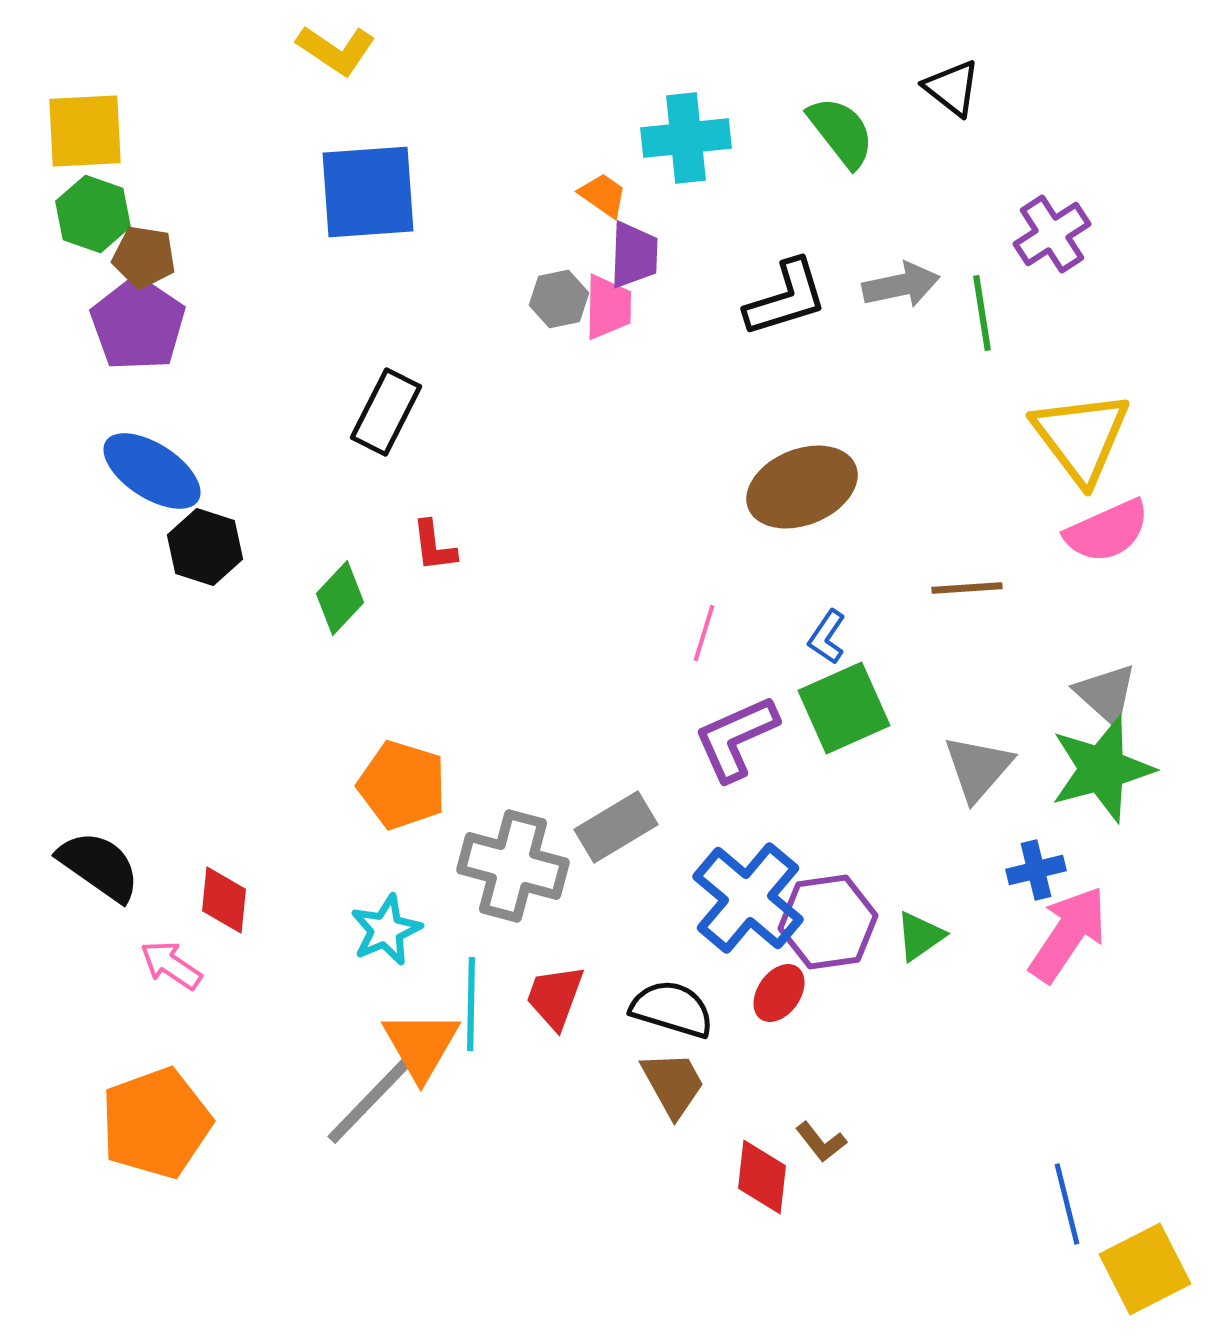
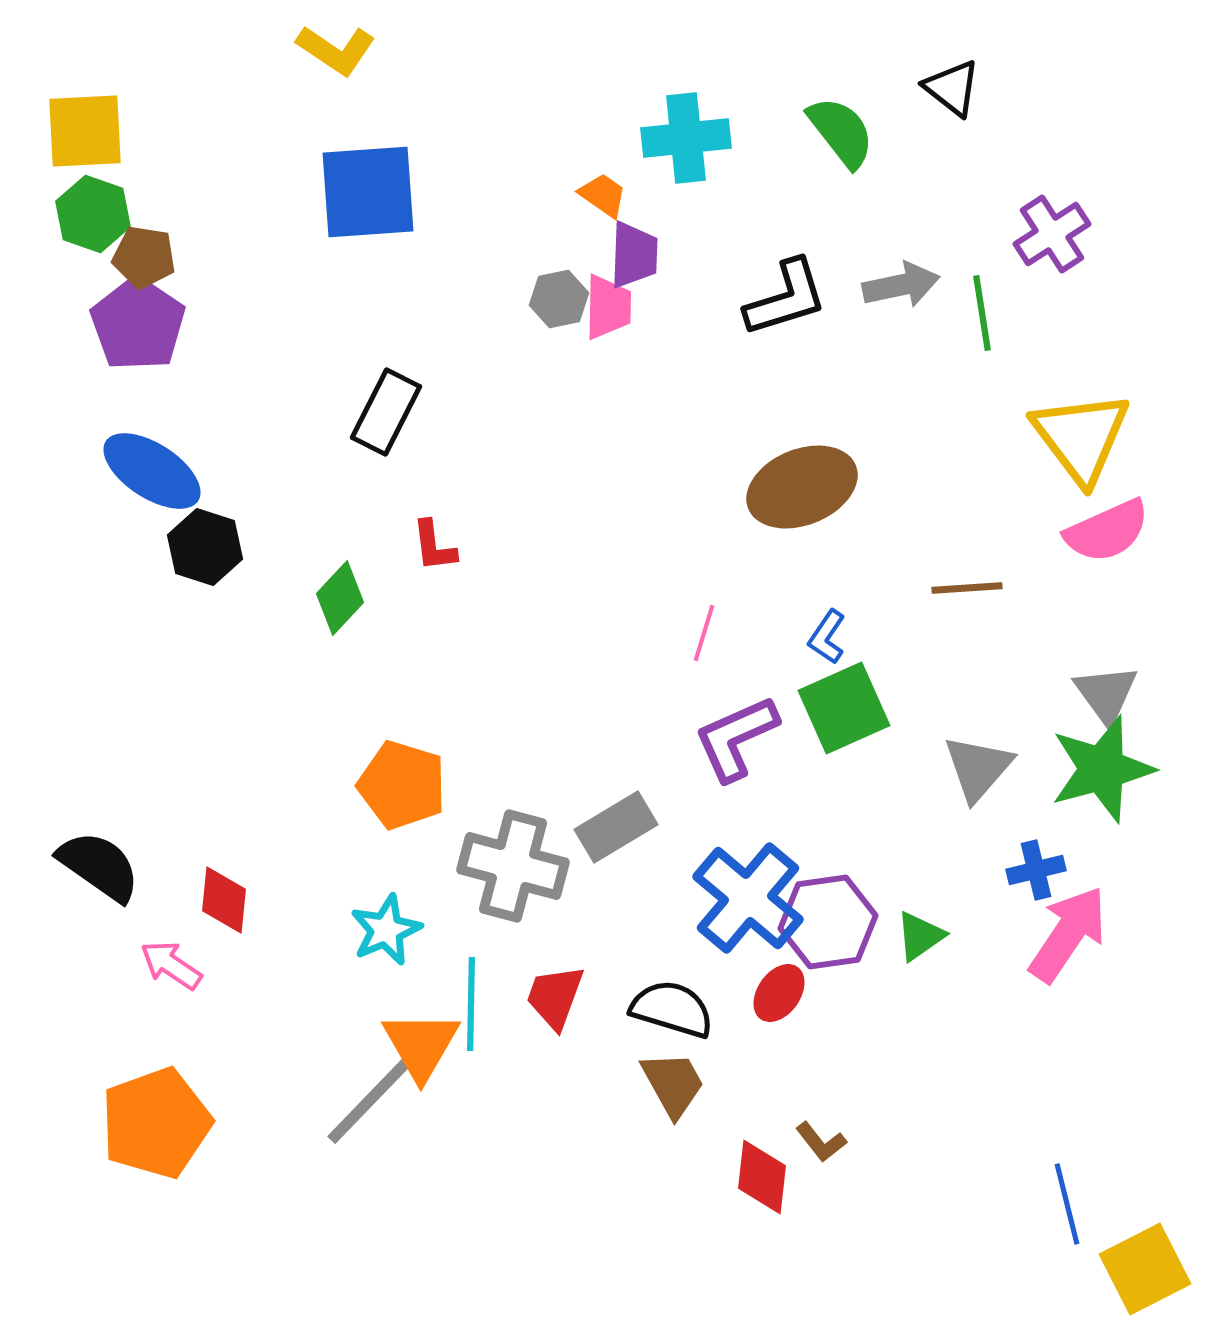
gray triangle at (1106, 694): rotated 12 degrees clockwise
